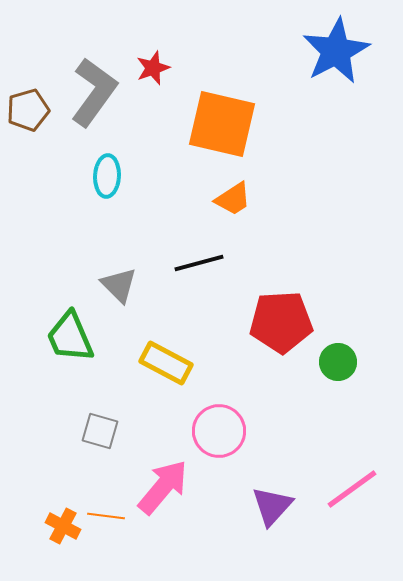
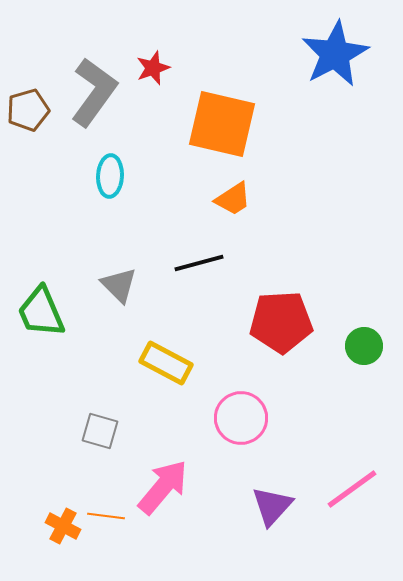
blue star: moved 1 px left, 3 px down
cyan ellipse: moved 3 px right
green trapezoid: moved 29 px left, 25 px up
green circle: moved 26 px right, 16 px up
pink circle: moved 22 px right, 13 px up
